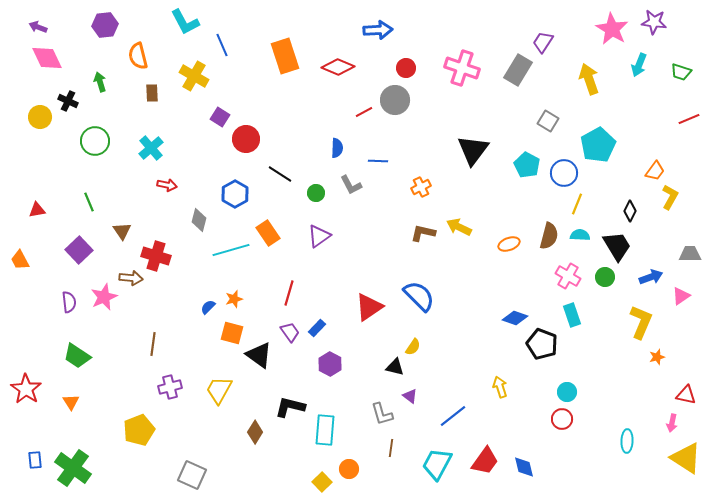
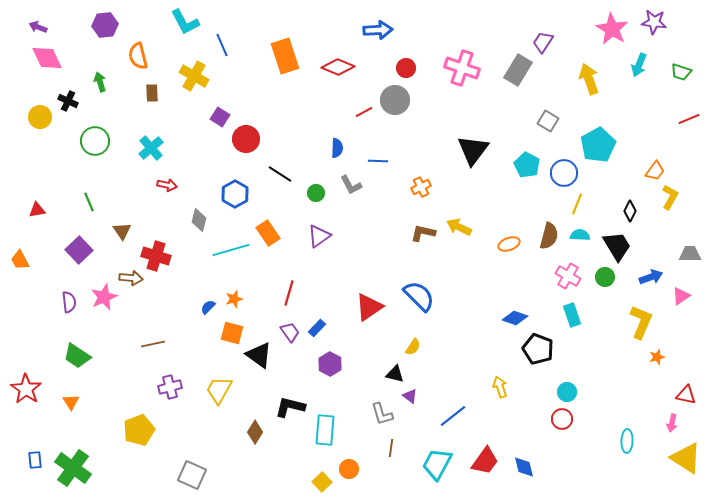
brown line at (153, 344): rotated 70 degrees clockwise
black pentagon at (542, 344): moved 4 px left, 5 px down
black triangle at (395, 367): moved 7 px down
